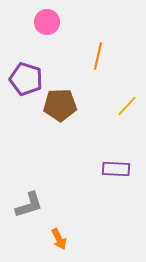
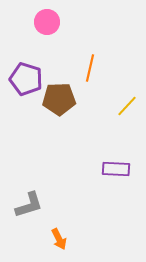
orange line: moved 8 px left, 12 px down
brown pentagon: moved 1 px left, 6 px up
